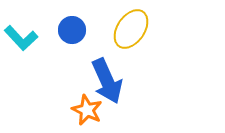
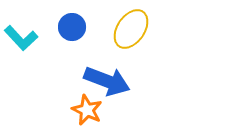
blue circle: moved 3 px up
blue arrow: rotated 45 degrees counterclockwise
